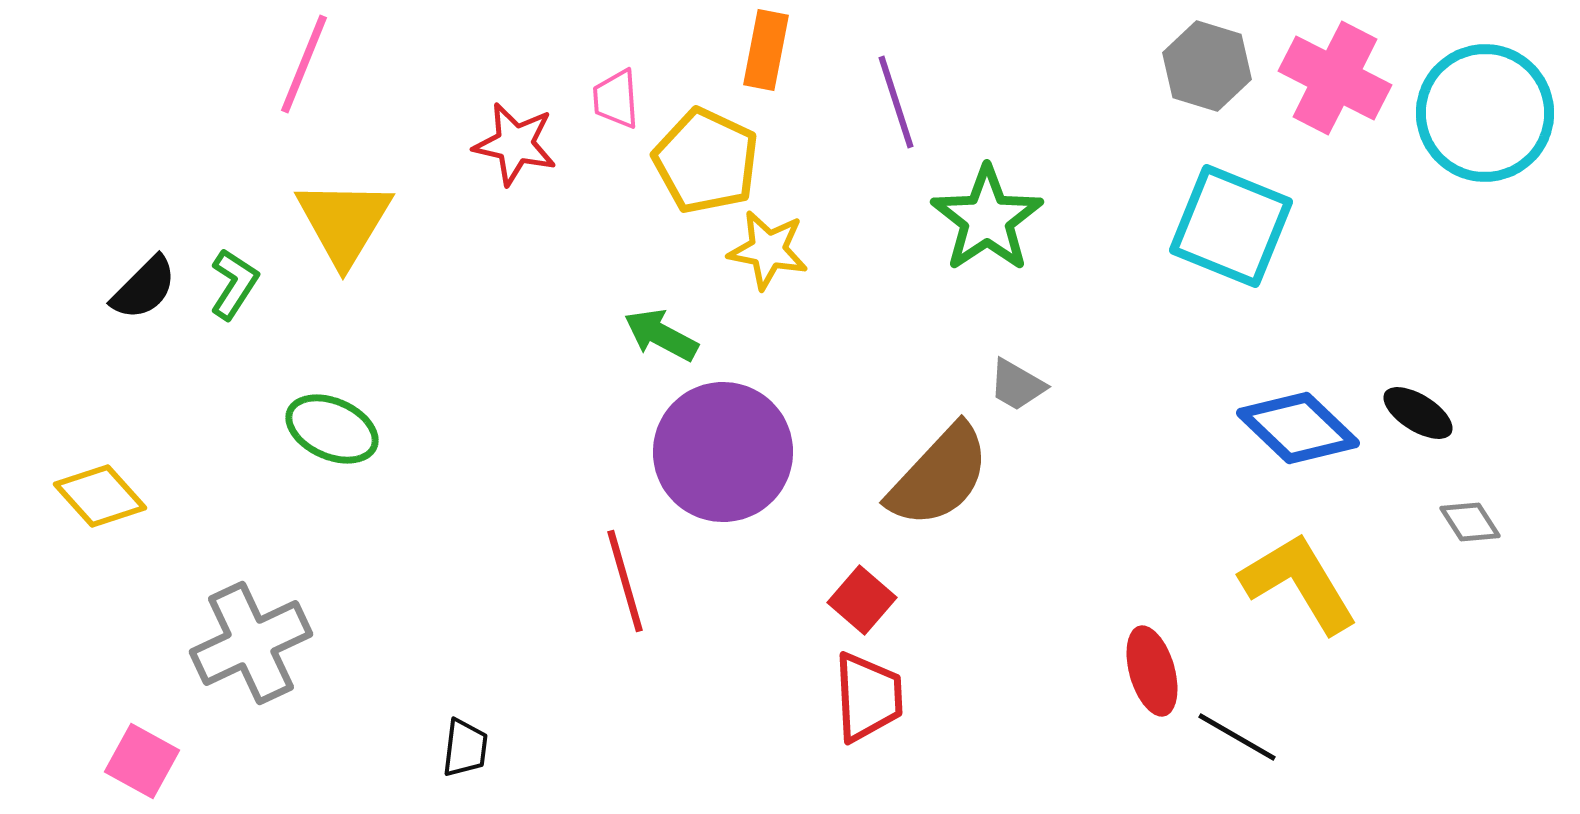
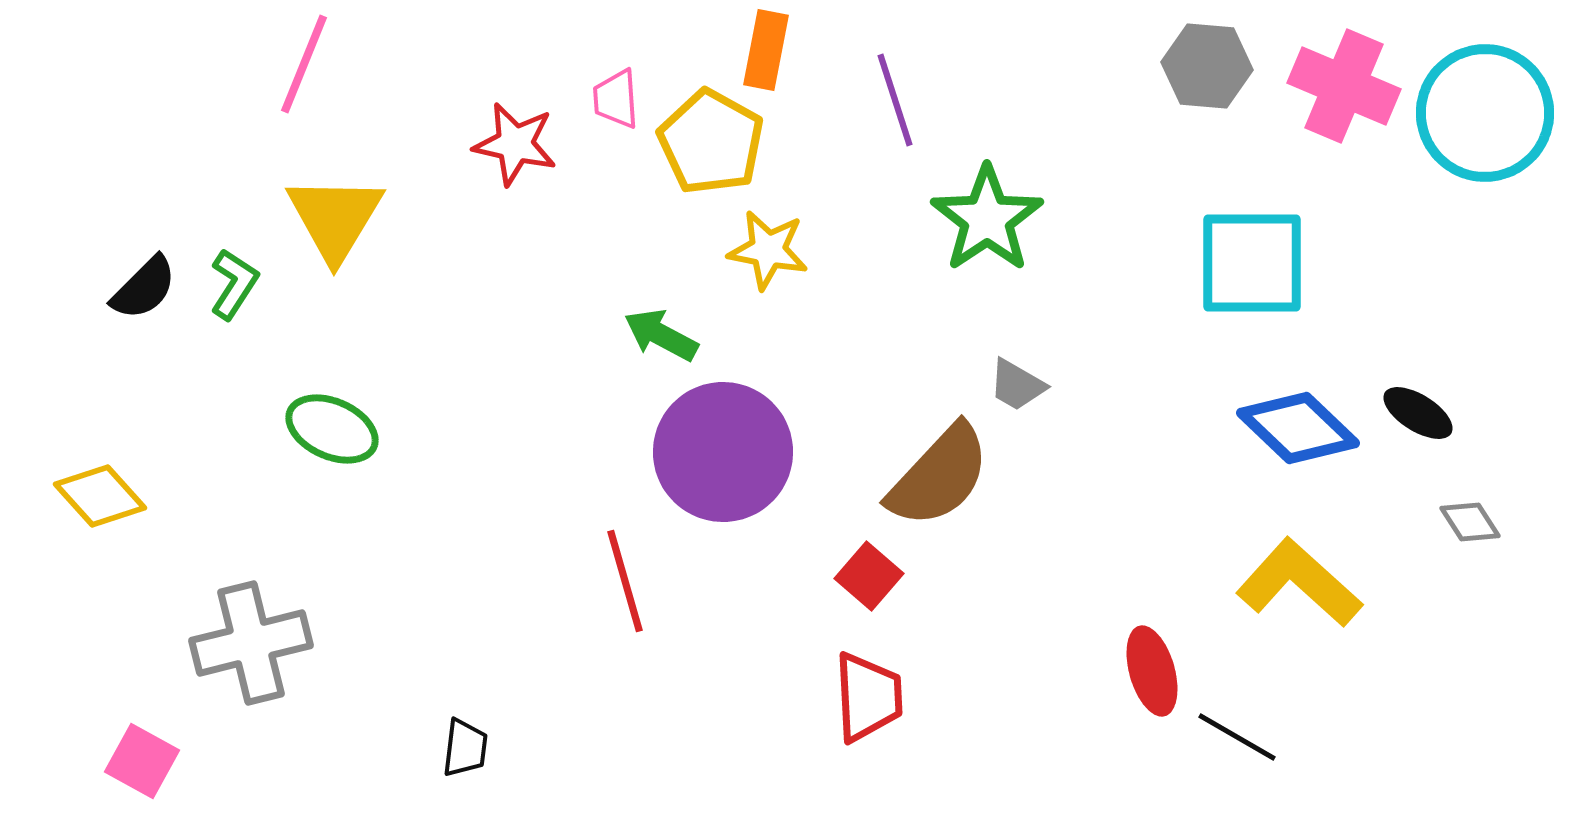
gray hexagon: rotated 12 degrees counterclockwise
pink cross: moved 9 px right, 8 px down; rotated 4 degrees counterclockwise
purple line: moved 1 px left, 2 px up
yellow pentagon: moved 5 px right, 19 px up; rotated 4 degrees clockwise
yellow triangle: moved 9 px left, 4 px up
cyan square: moved 21 px right, 37 px down; rotated 22 degrees counterclockwise
yellow L-shape: rotated 17 degrees counterclockwise
red square: moved 7 px right, 24 px up
gray cross: rotated 11 degrees clockwise
